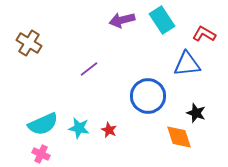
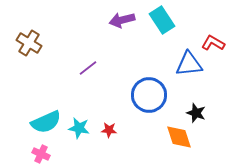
red L-shape: moved 9 px right, 9 px down
blue triangle: moved 2 px right
purple line: moved 1 px left, 1 px up
blue circle: moved 1 px right, 1 px up
cyan semicircle: moved 3 px right, 2 px up
red star: rotated 21 degrees counterclockwise
